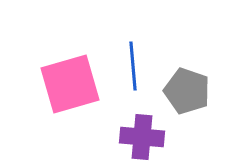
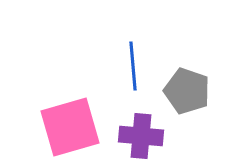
pink square: moved 43 px down
purple cross: moved 1 px left, 1 px up
